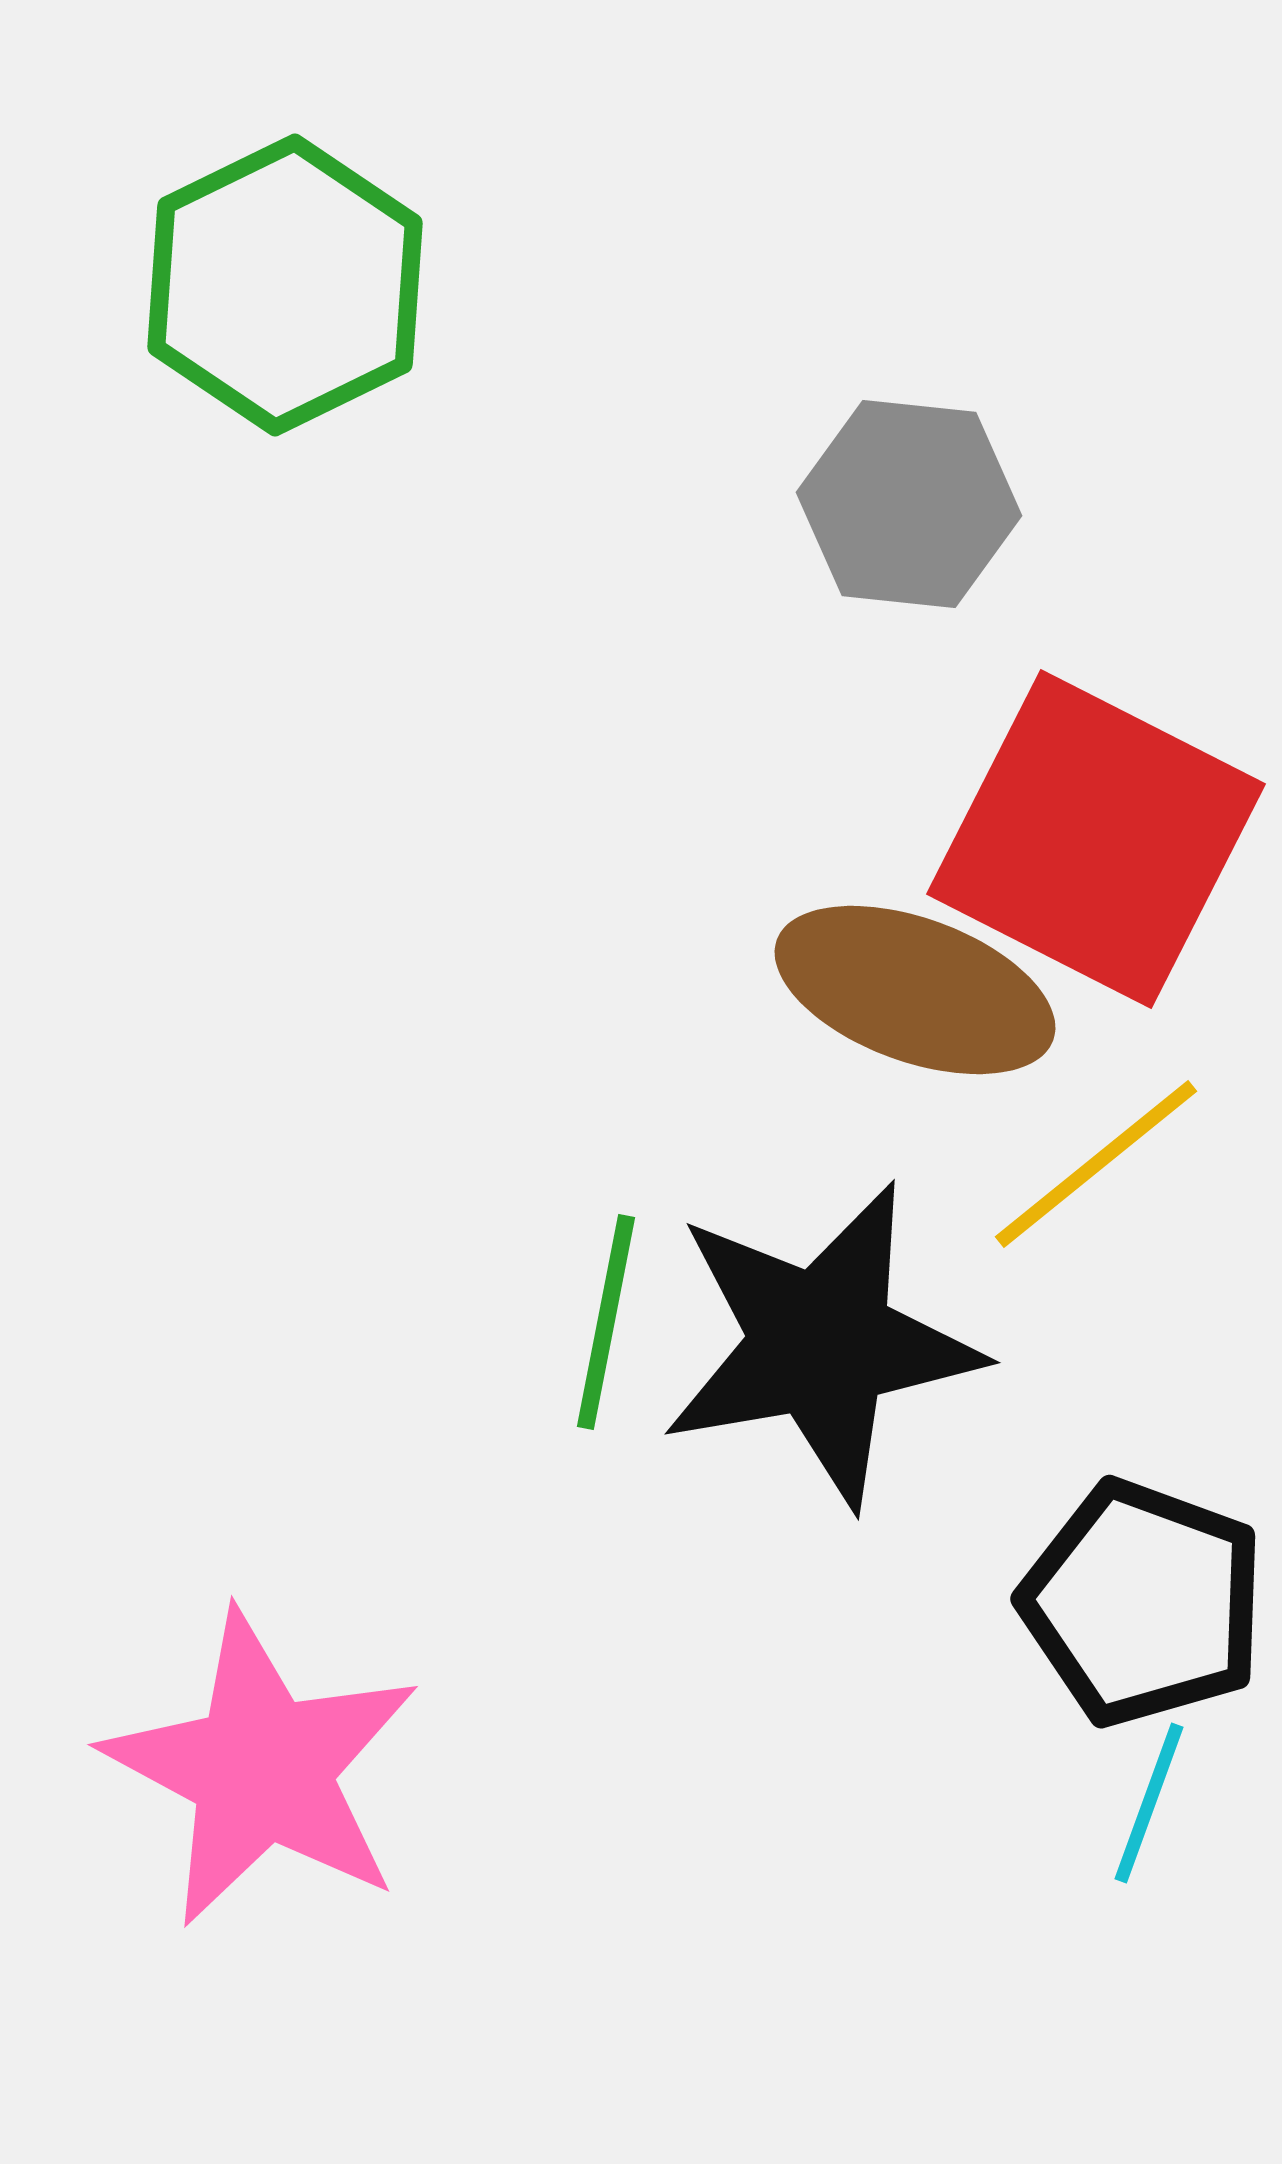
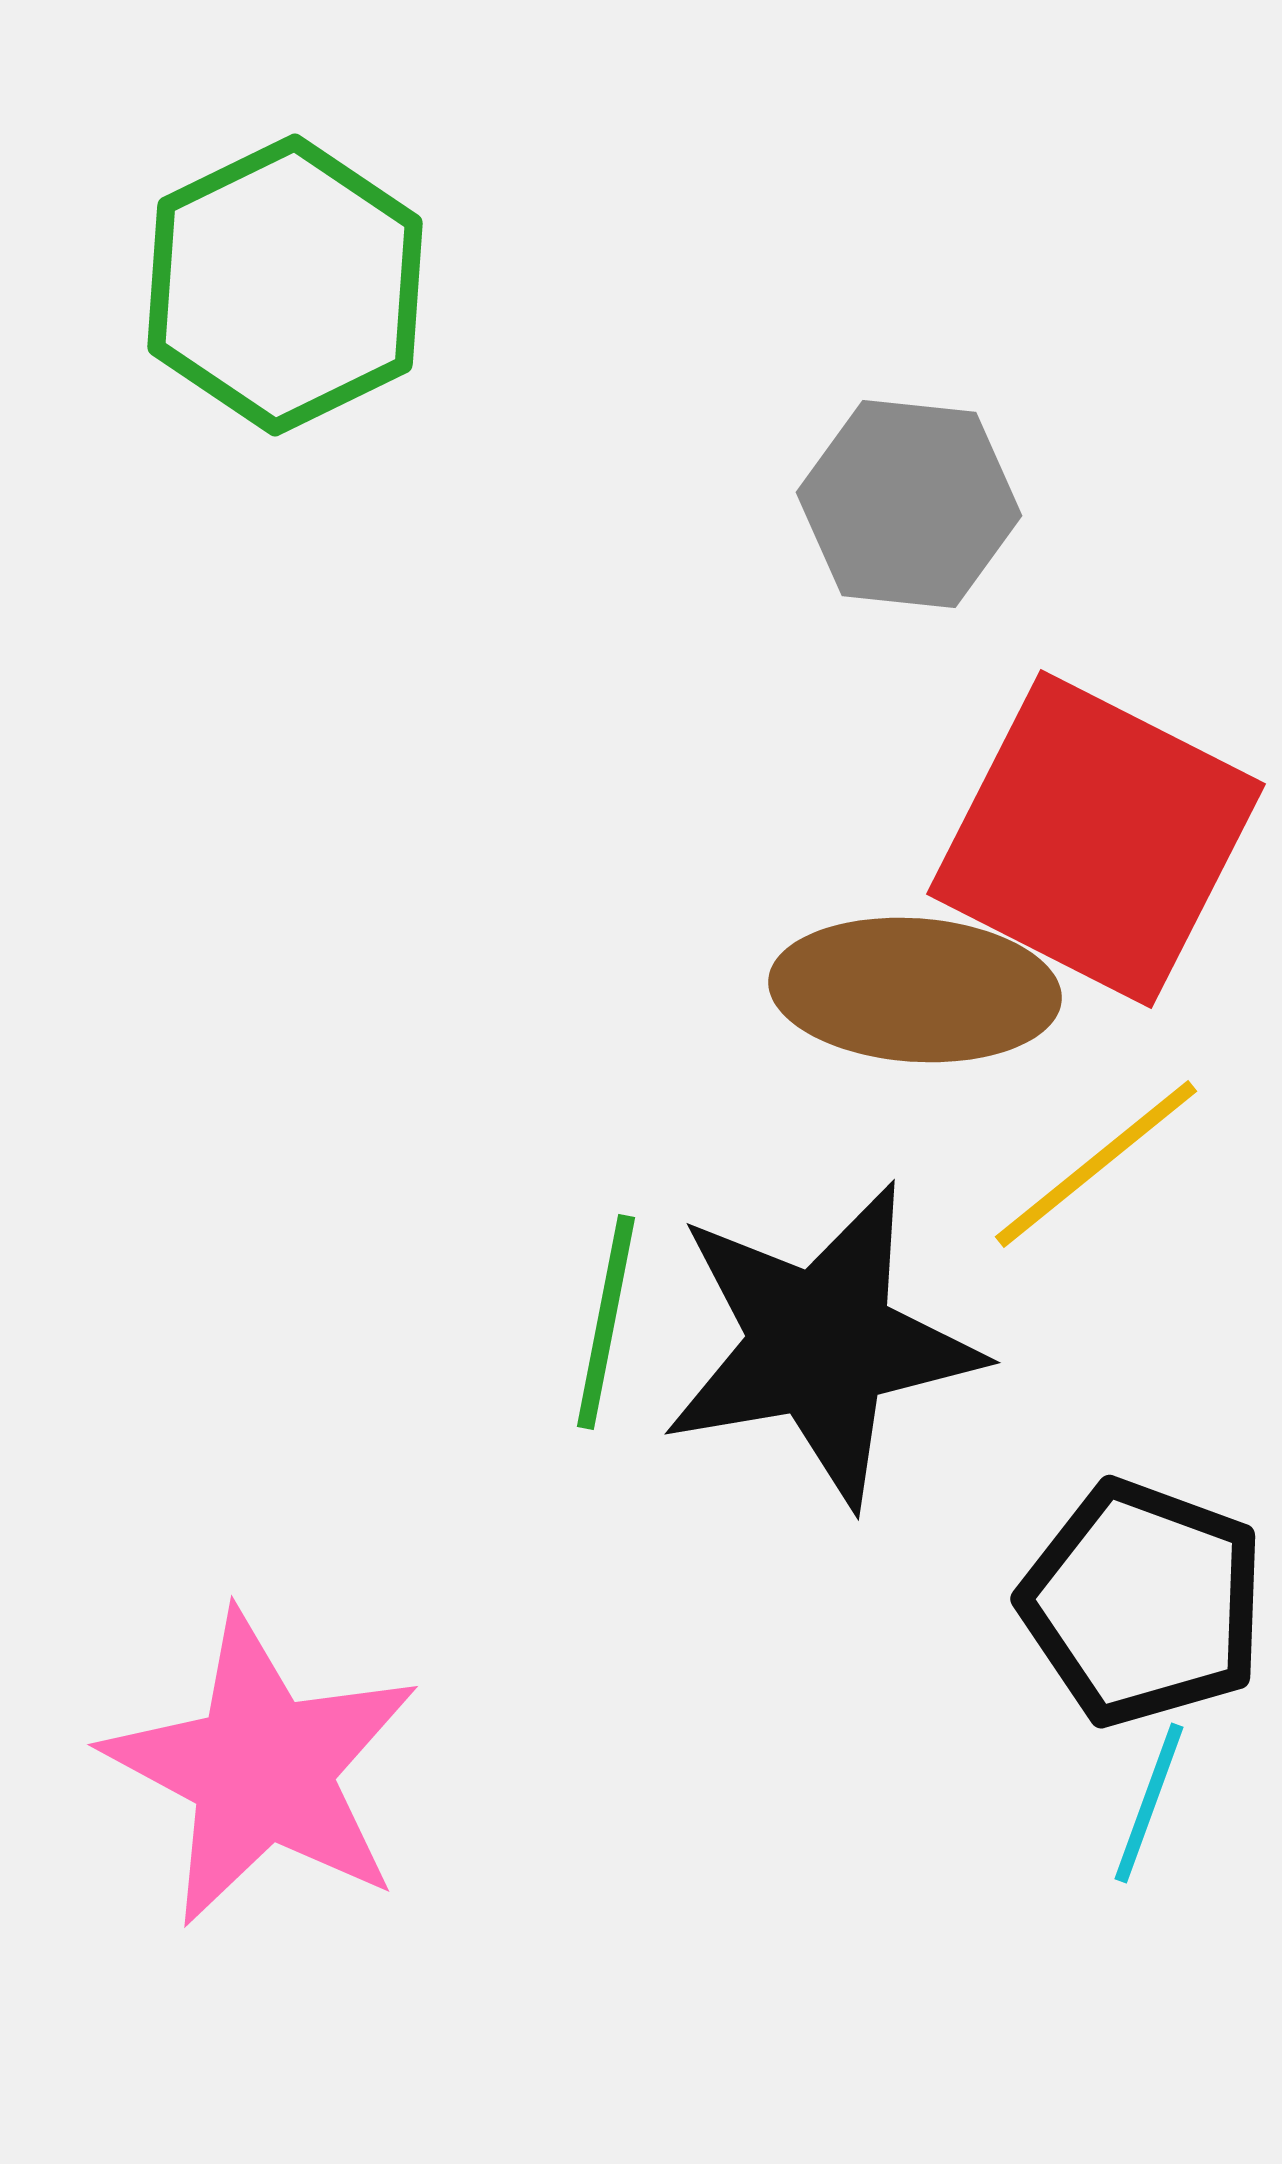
brown ellipse: rotated 16 degrees counterclockwise
